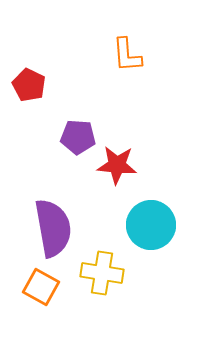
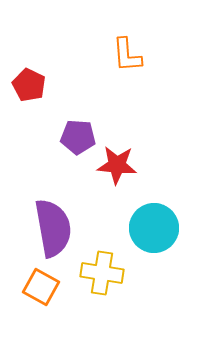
cyan circle: moved 3 px right, 3 px down
